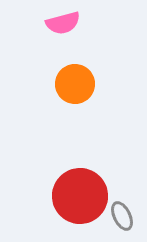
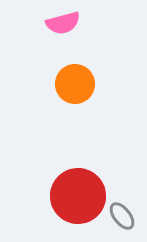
red circle: moved 2 px left
gray ellipse: rotated 12 degrees counterclockwise
